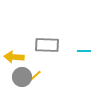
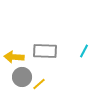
gray rectangle: moved 2 px left, 6 px down
cyan line: rotated 64 degrees counterclockwise
yellow line: moved 4 px right, 8 px down
